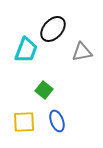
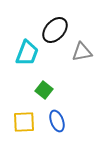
black ellipse: moved 2 px right, 1 px down
cyan trapezoid: moved 1 px right, 3 px down
